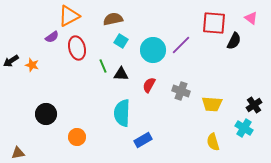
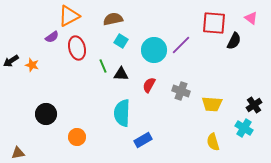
cyan circle: moved 1 px right
